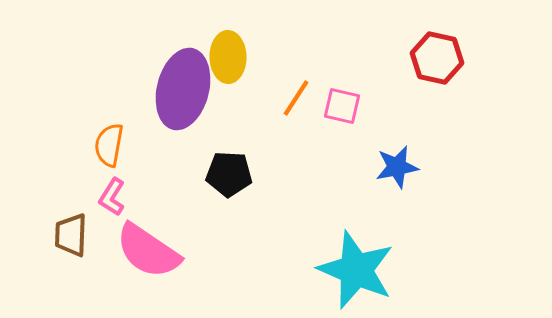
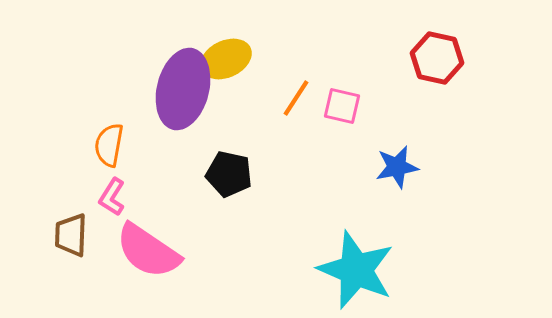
yellow ellipse: moved 2 px left, 2 px down; rotated 66 degrees clockwise
black pentagon: rotated 9 degrees clockwise
